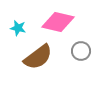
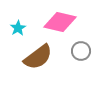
pink diamond: moved 2 px right
cyan star: rotated 28 degrees clockwise
